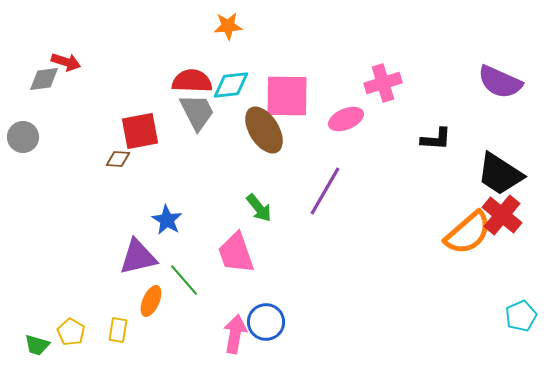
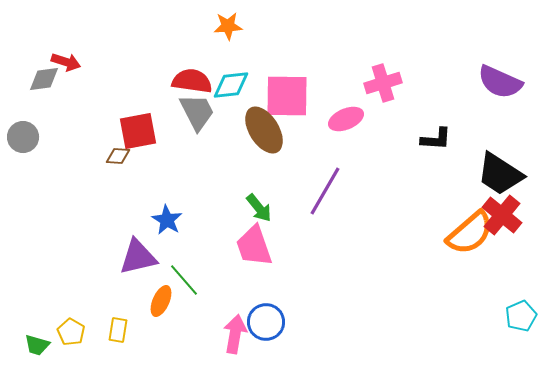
red semicircle: rotated 6 degrees clockwise
red square: moved 2 px left
brown diamond: moved 3 px up
orange semicircle: moved 2 px right
pink trapezoid: moved 18 px right, 7 px up
orange ellipse: moved 10 px right
